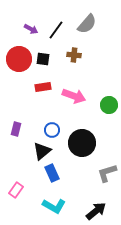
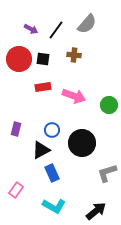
black triangle: moved 1 px left, 1 px up; rotated 12 degrees clockwise
